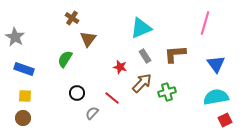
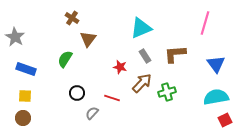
blue rectangle: moved 2 px right
red line: rotated 21 degrees counterclockwise
